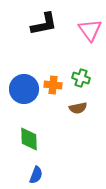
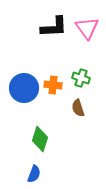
black L-shape: moved 10 px right, 3 px down; rotated 8 degrees clockwise
pink triangle: moved 3 px left, 2 px up
blue circle: moved 1 px up
brown semicircle: rotated 84 degrees clockwise
green diamond: moved 11 px right; rotated 20 degrees clockwise
blue semicircle: moved 2 px left, 1 px up
